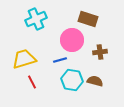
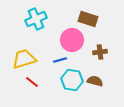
red line: rotated 24 degrees counterclockwise
